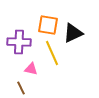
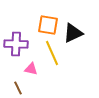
purple cross: moved 3 px left, 2 px down
brown line: moved 3 px left
